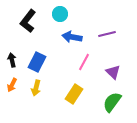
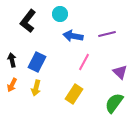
blue arrow: moved 1 px right, 1 px up
purple triangle: moved 7 px right
green semicircle: moved 2 px right, 1 px down
